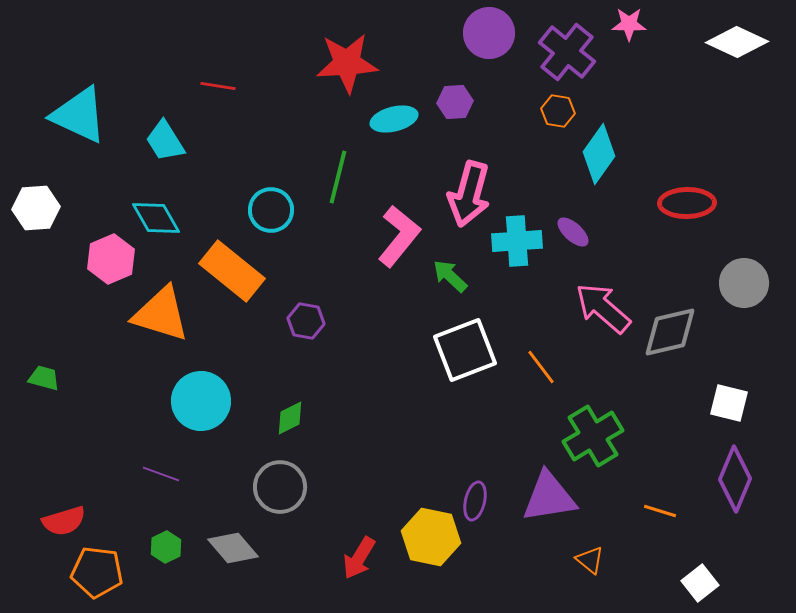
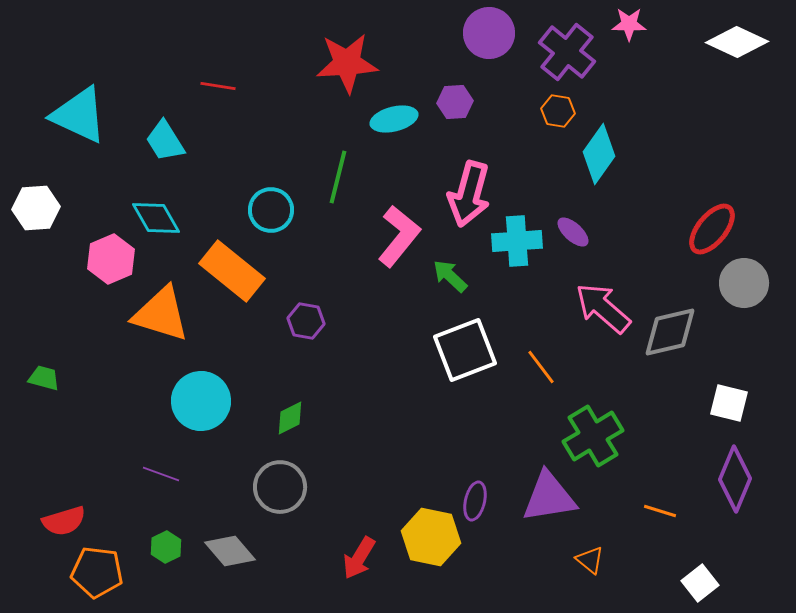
red ellipse at (687, 203): moved 25 px right, 26 px down; rotated 50 degrees counterclockwise
gray diamond at (233, 548): moved 3 px left, 3 px down
